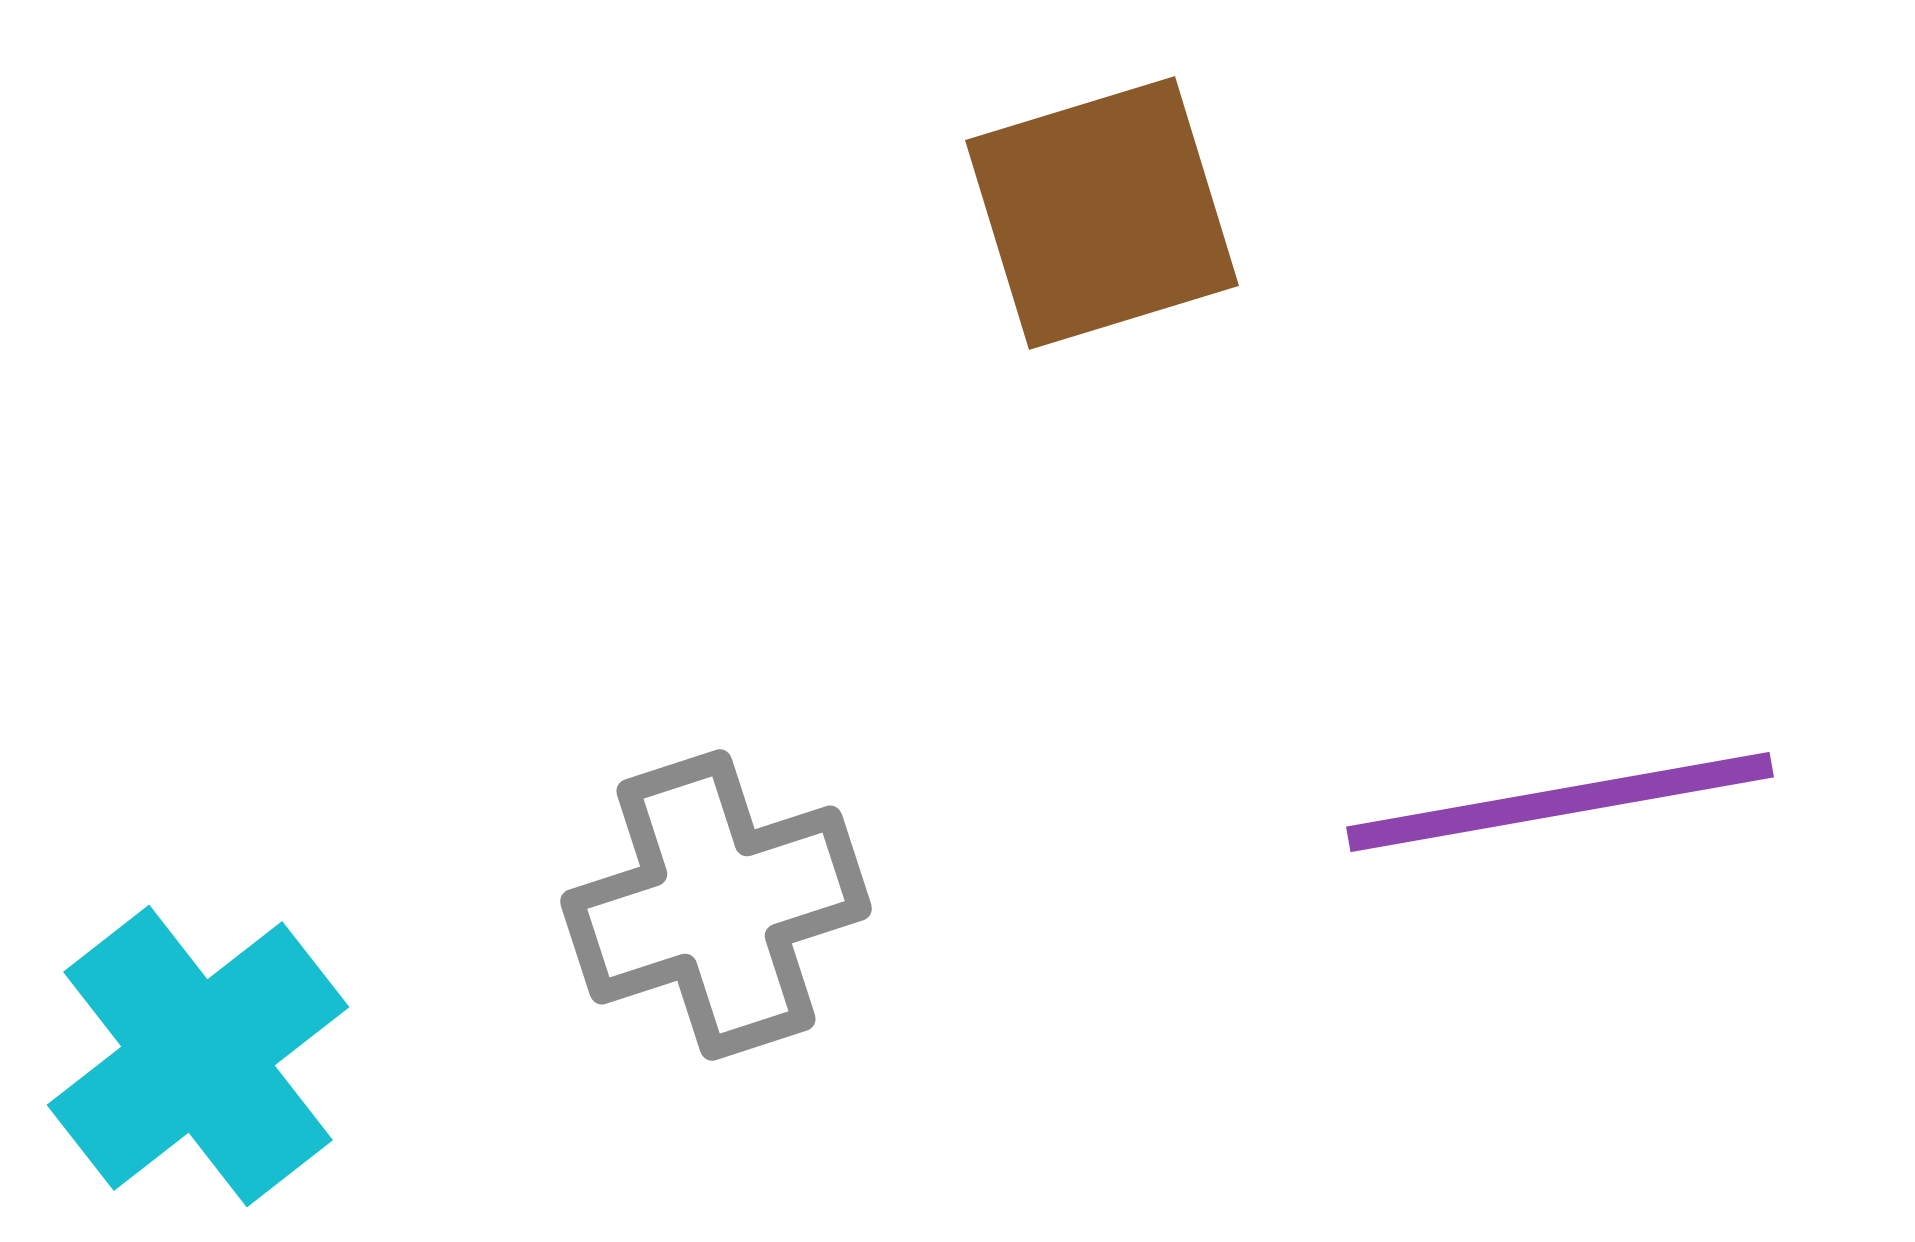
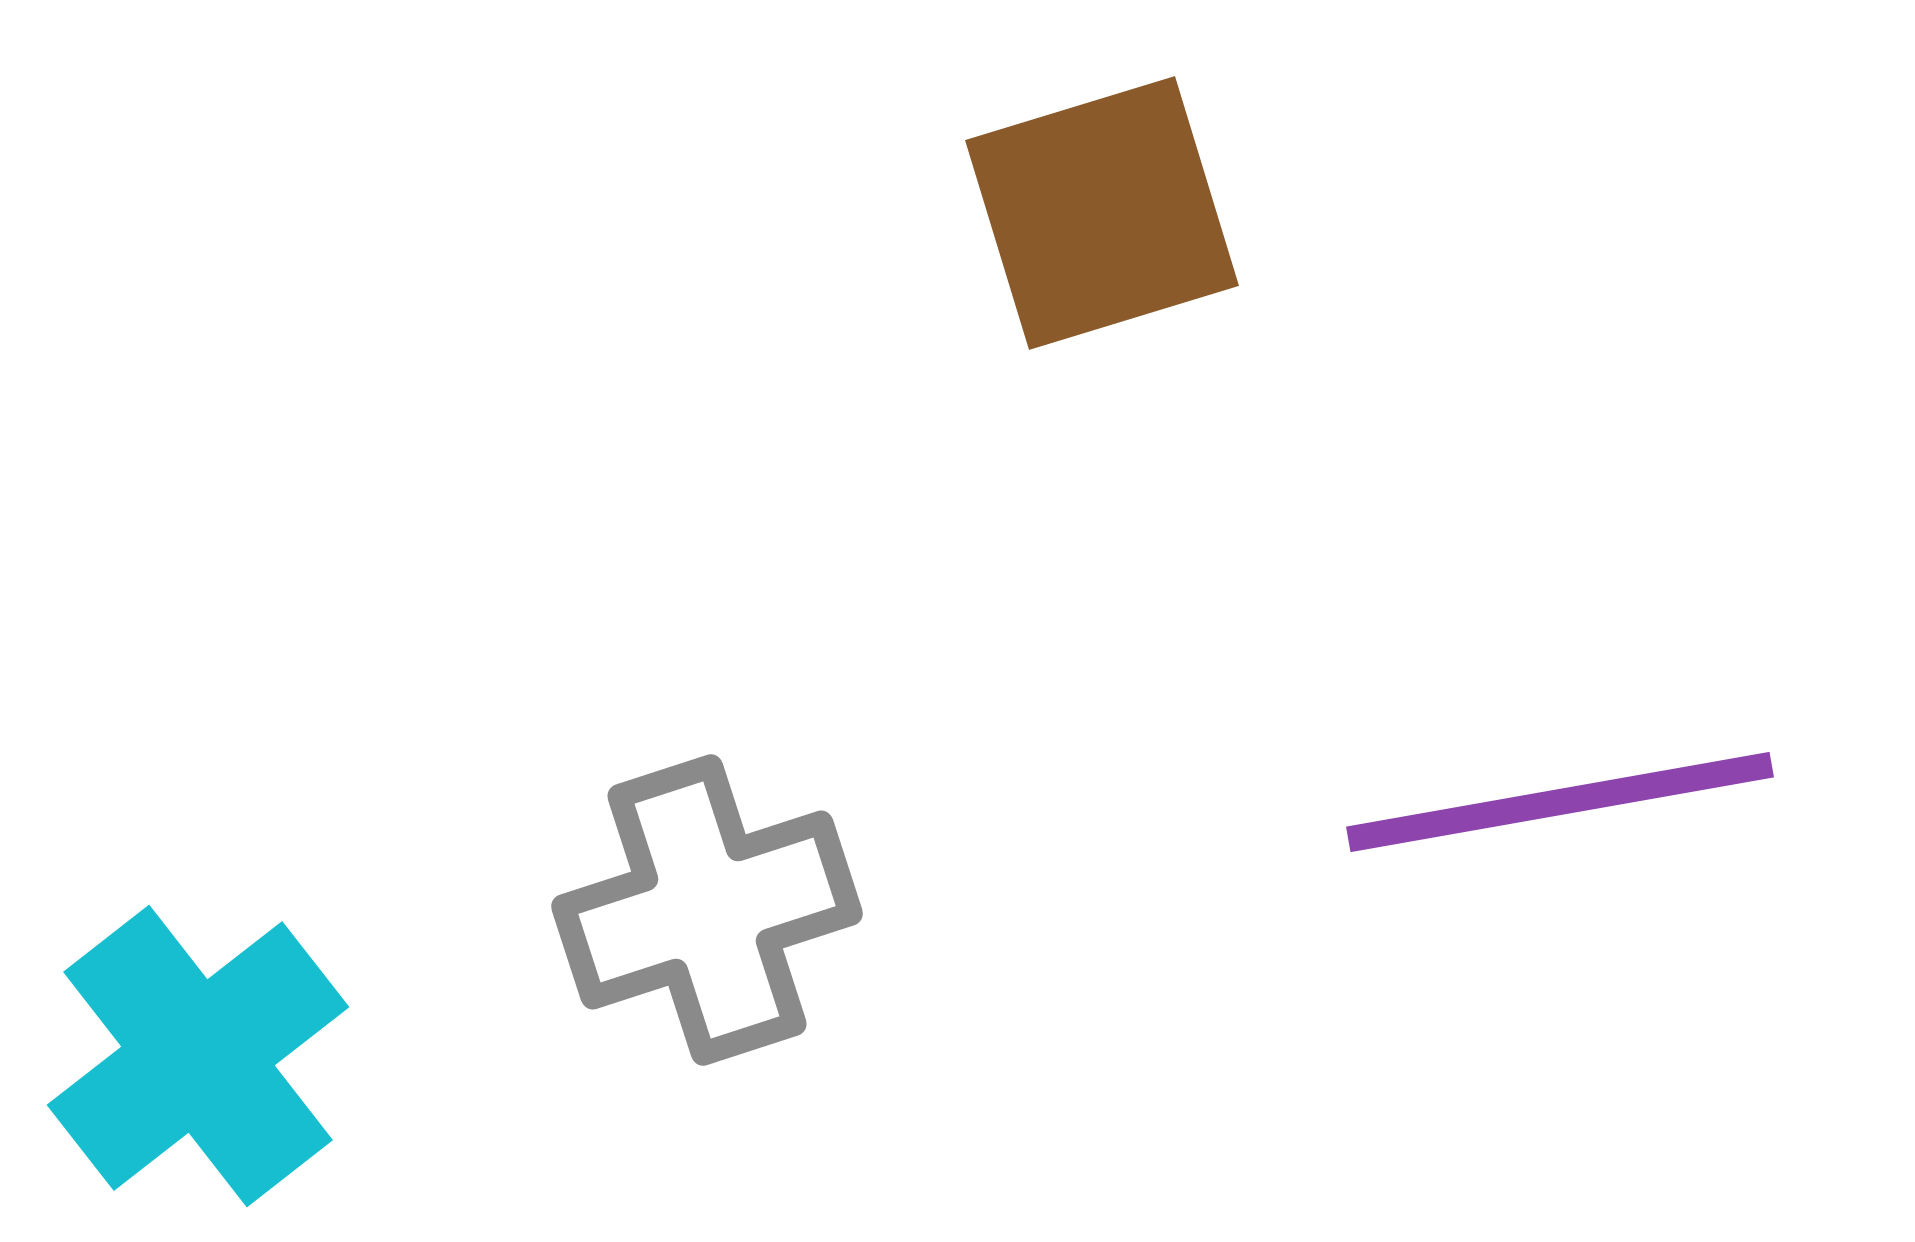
gray cross: moved 9 px left, 5 px down
